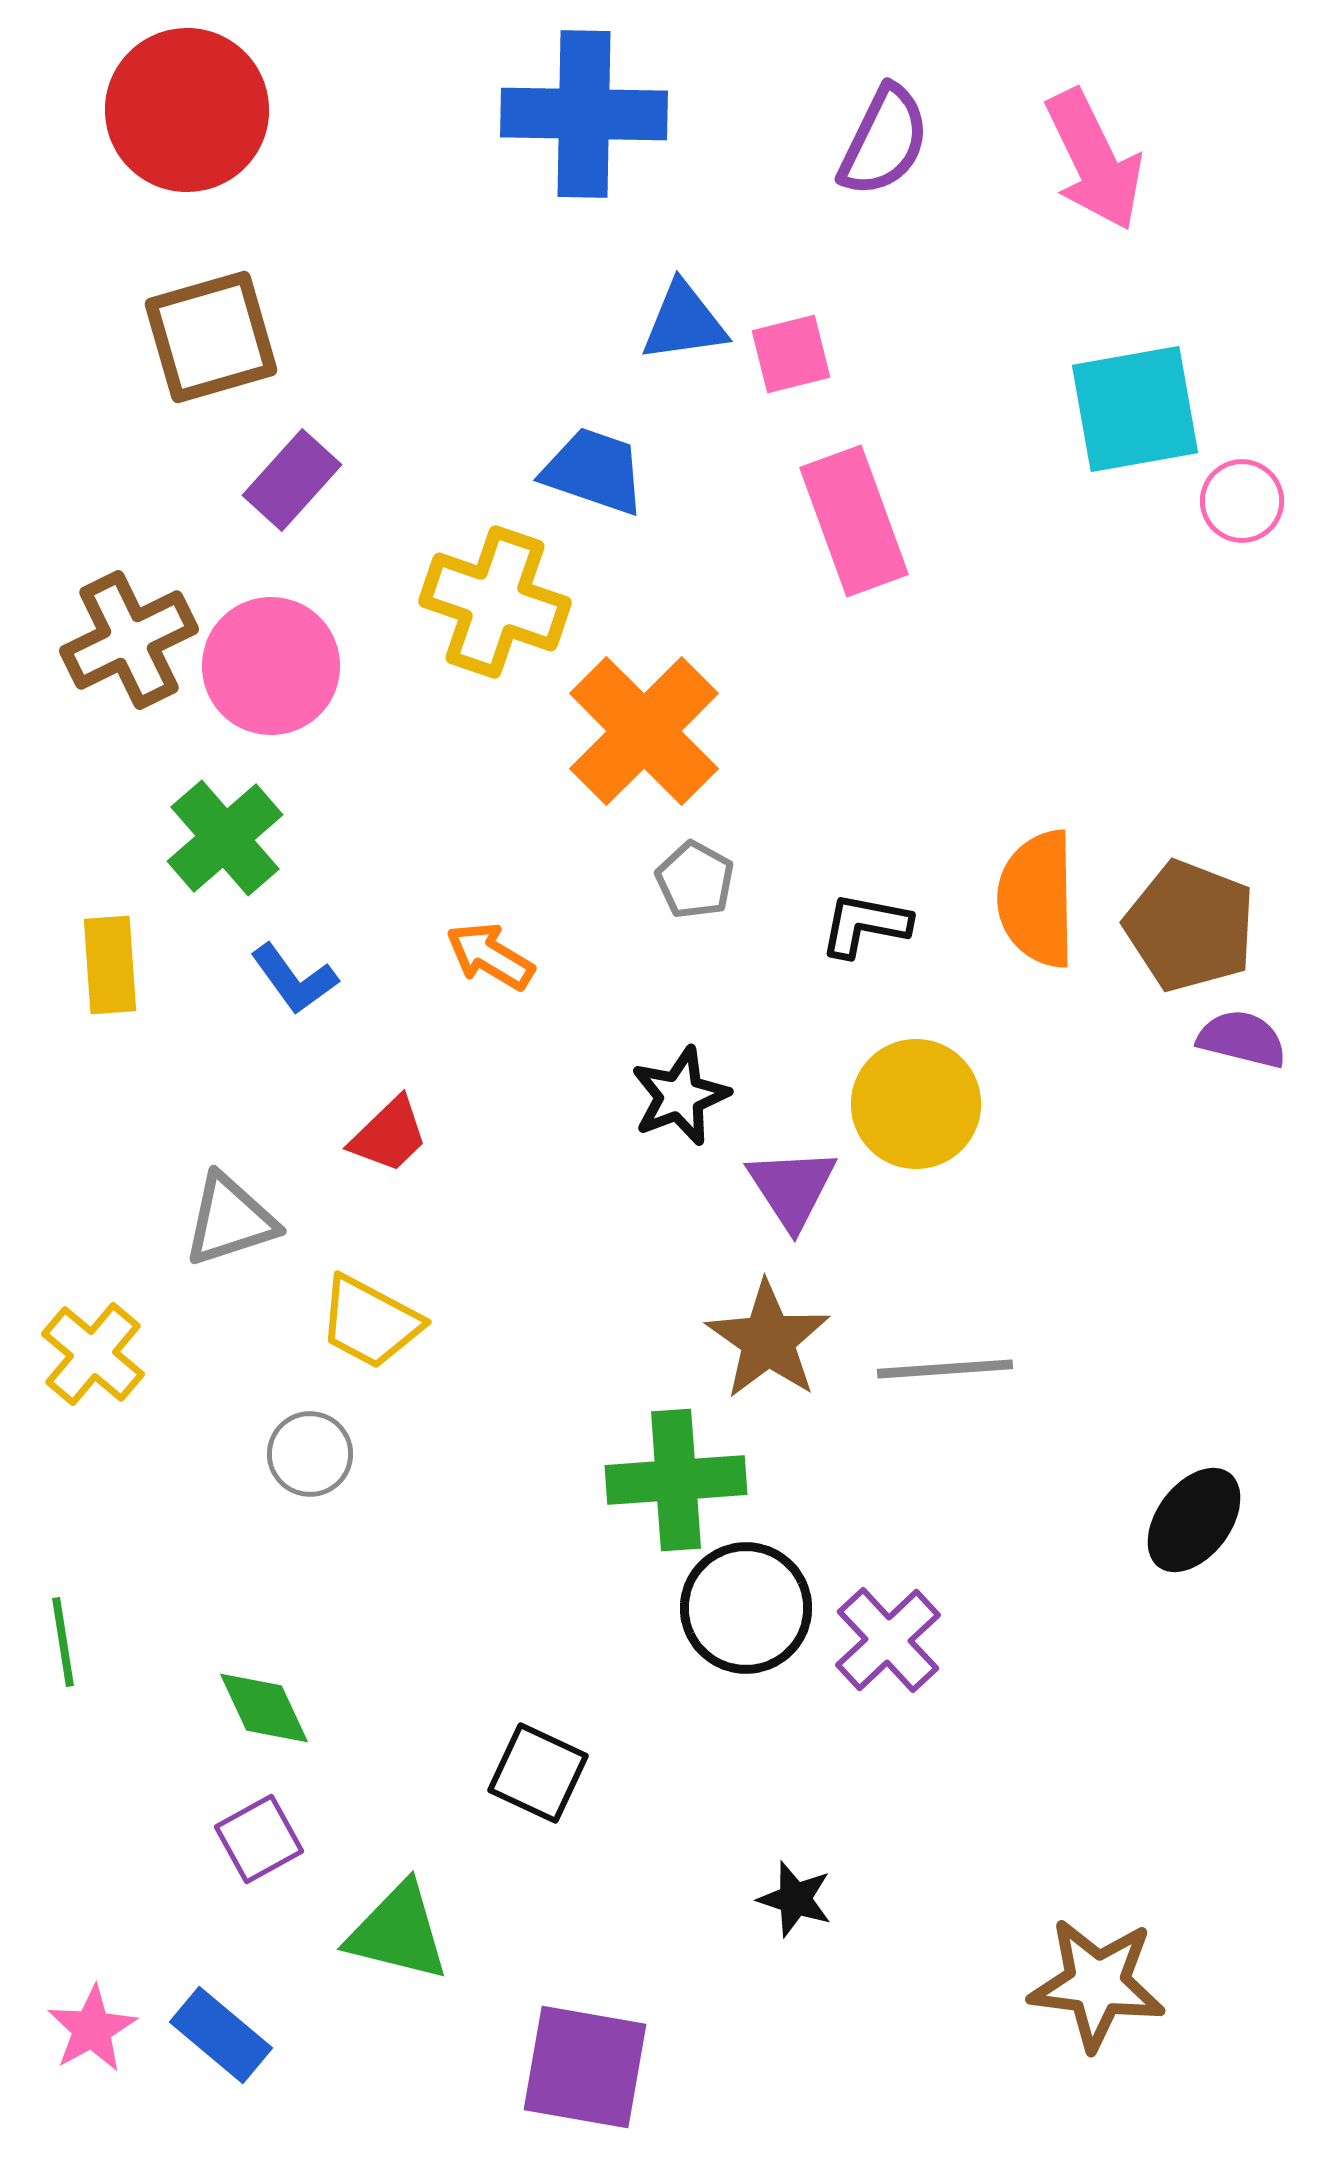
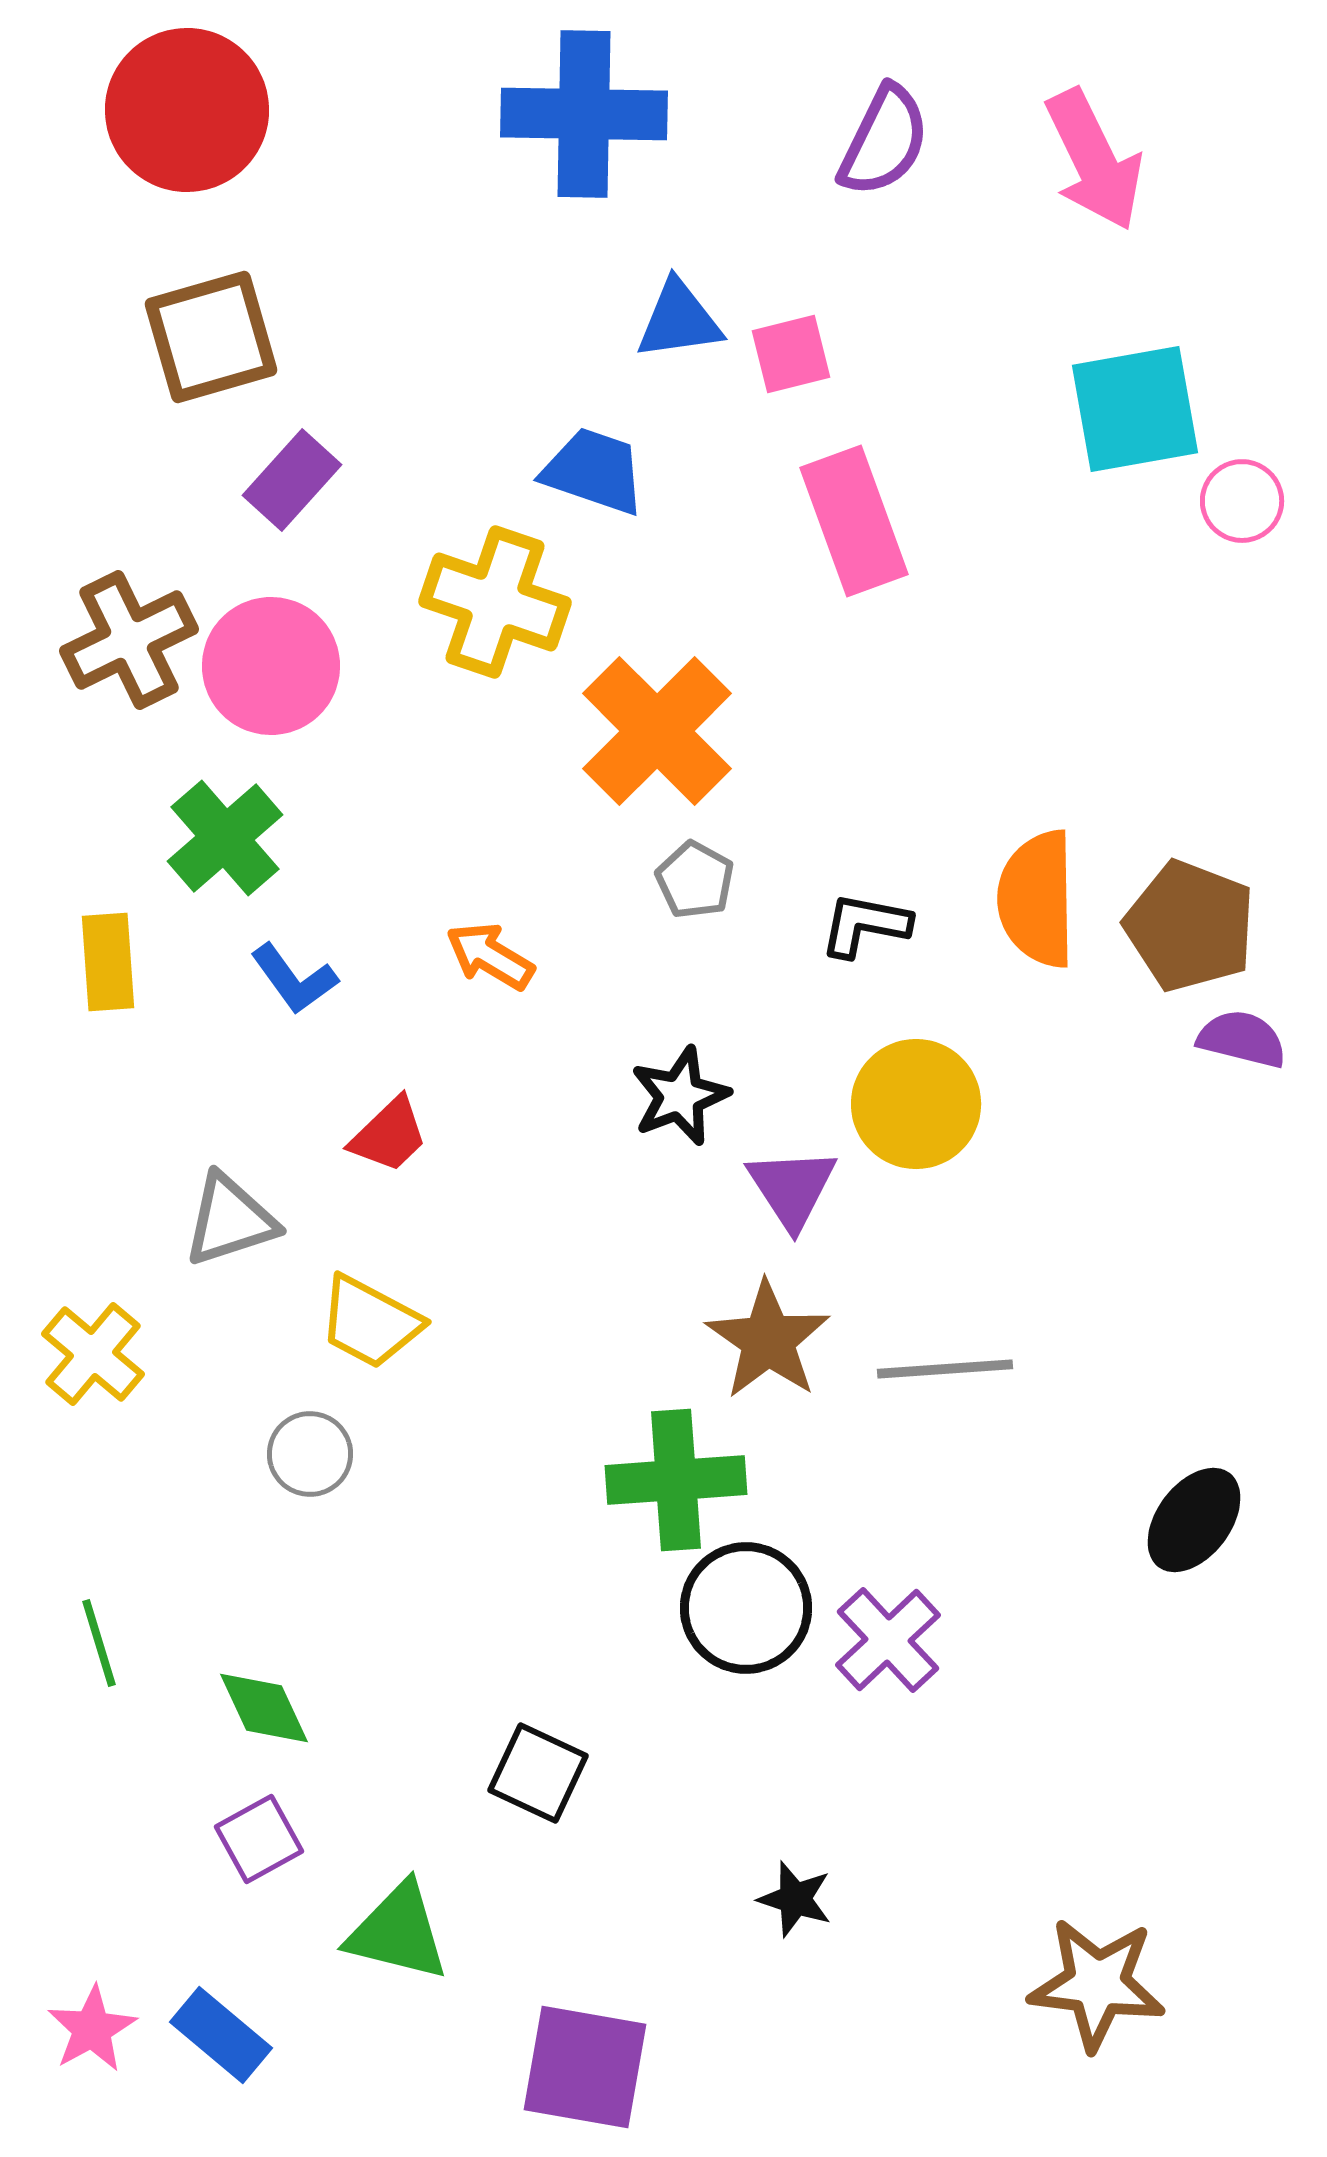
blue triangle at (684, 322): moved 5 px left, 2 px up
orange cross at (644, 731): moved 13 px right
yellow rectangle at (110, 965): moved 2 px left, 3 px up
green line at (63, 1642): moved 36 px right, 1 px down; rotated 8 degrees counterclockwise
